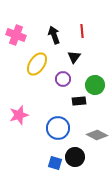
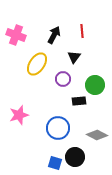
black arrow: rotated 48 degrees clockwise
